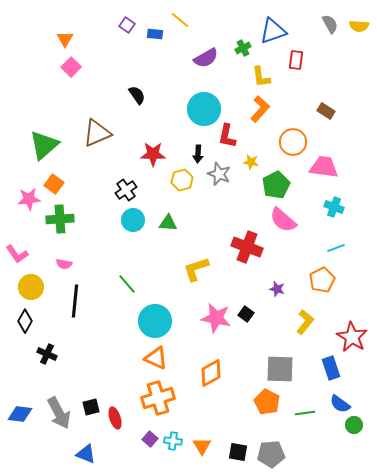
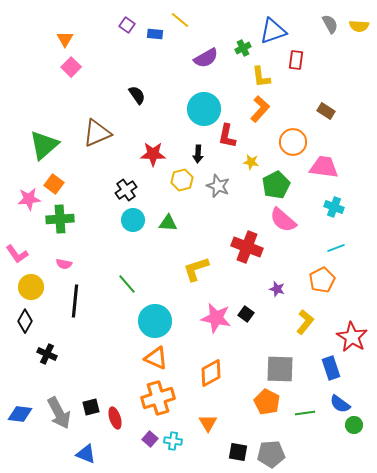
gray star at (219, 174): moved 1 px left, 12 px down
orange triangle at (202, 446): moved 6 px right, 23 px up
